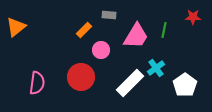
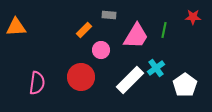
orange triangle: rotated 35 degrees clockwise
white rectangle: moved 3 px up
